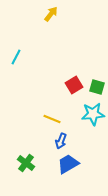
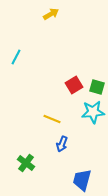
yellow arrow: rotated 21 degrees clockwise
cyan star: moved 2 px up
blue arrow: moved 1 px right, 3 px down
blue trapezoid: moved 14 px right, 16 px down; rotated 45 degrees counterclockwise
